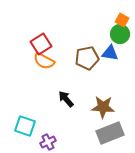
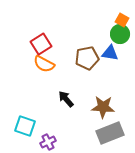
orange semicircle: moved 3 px down
